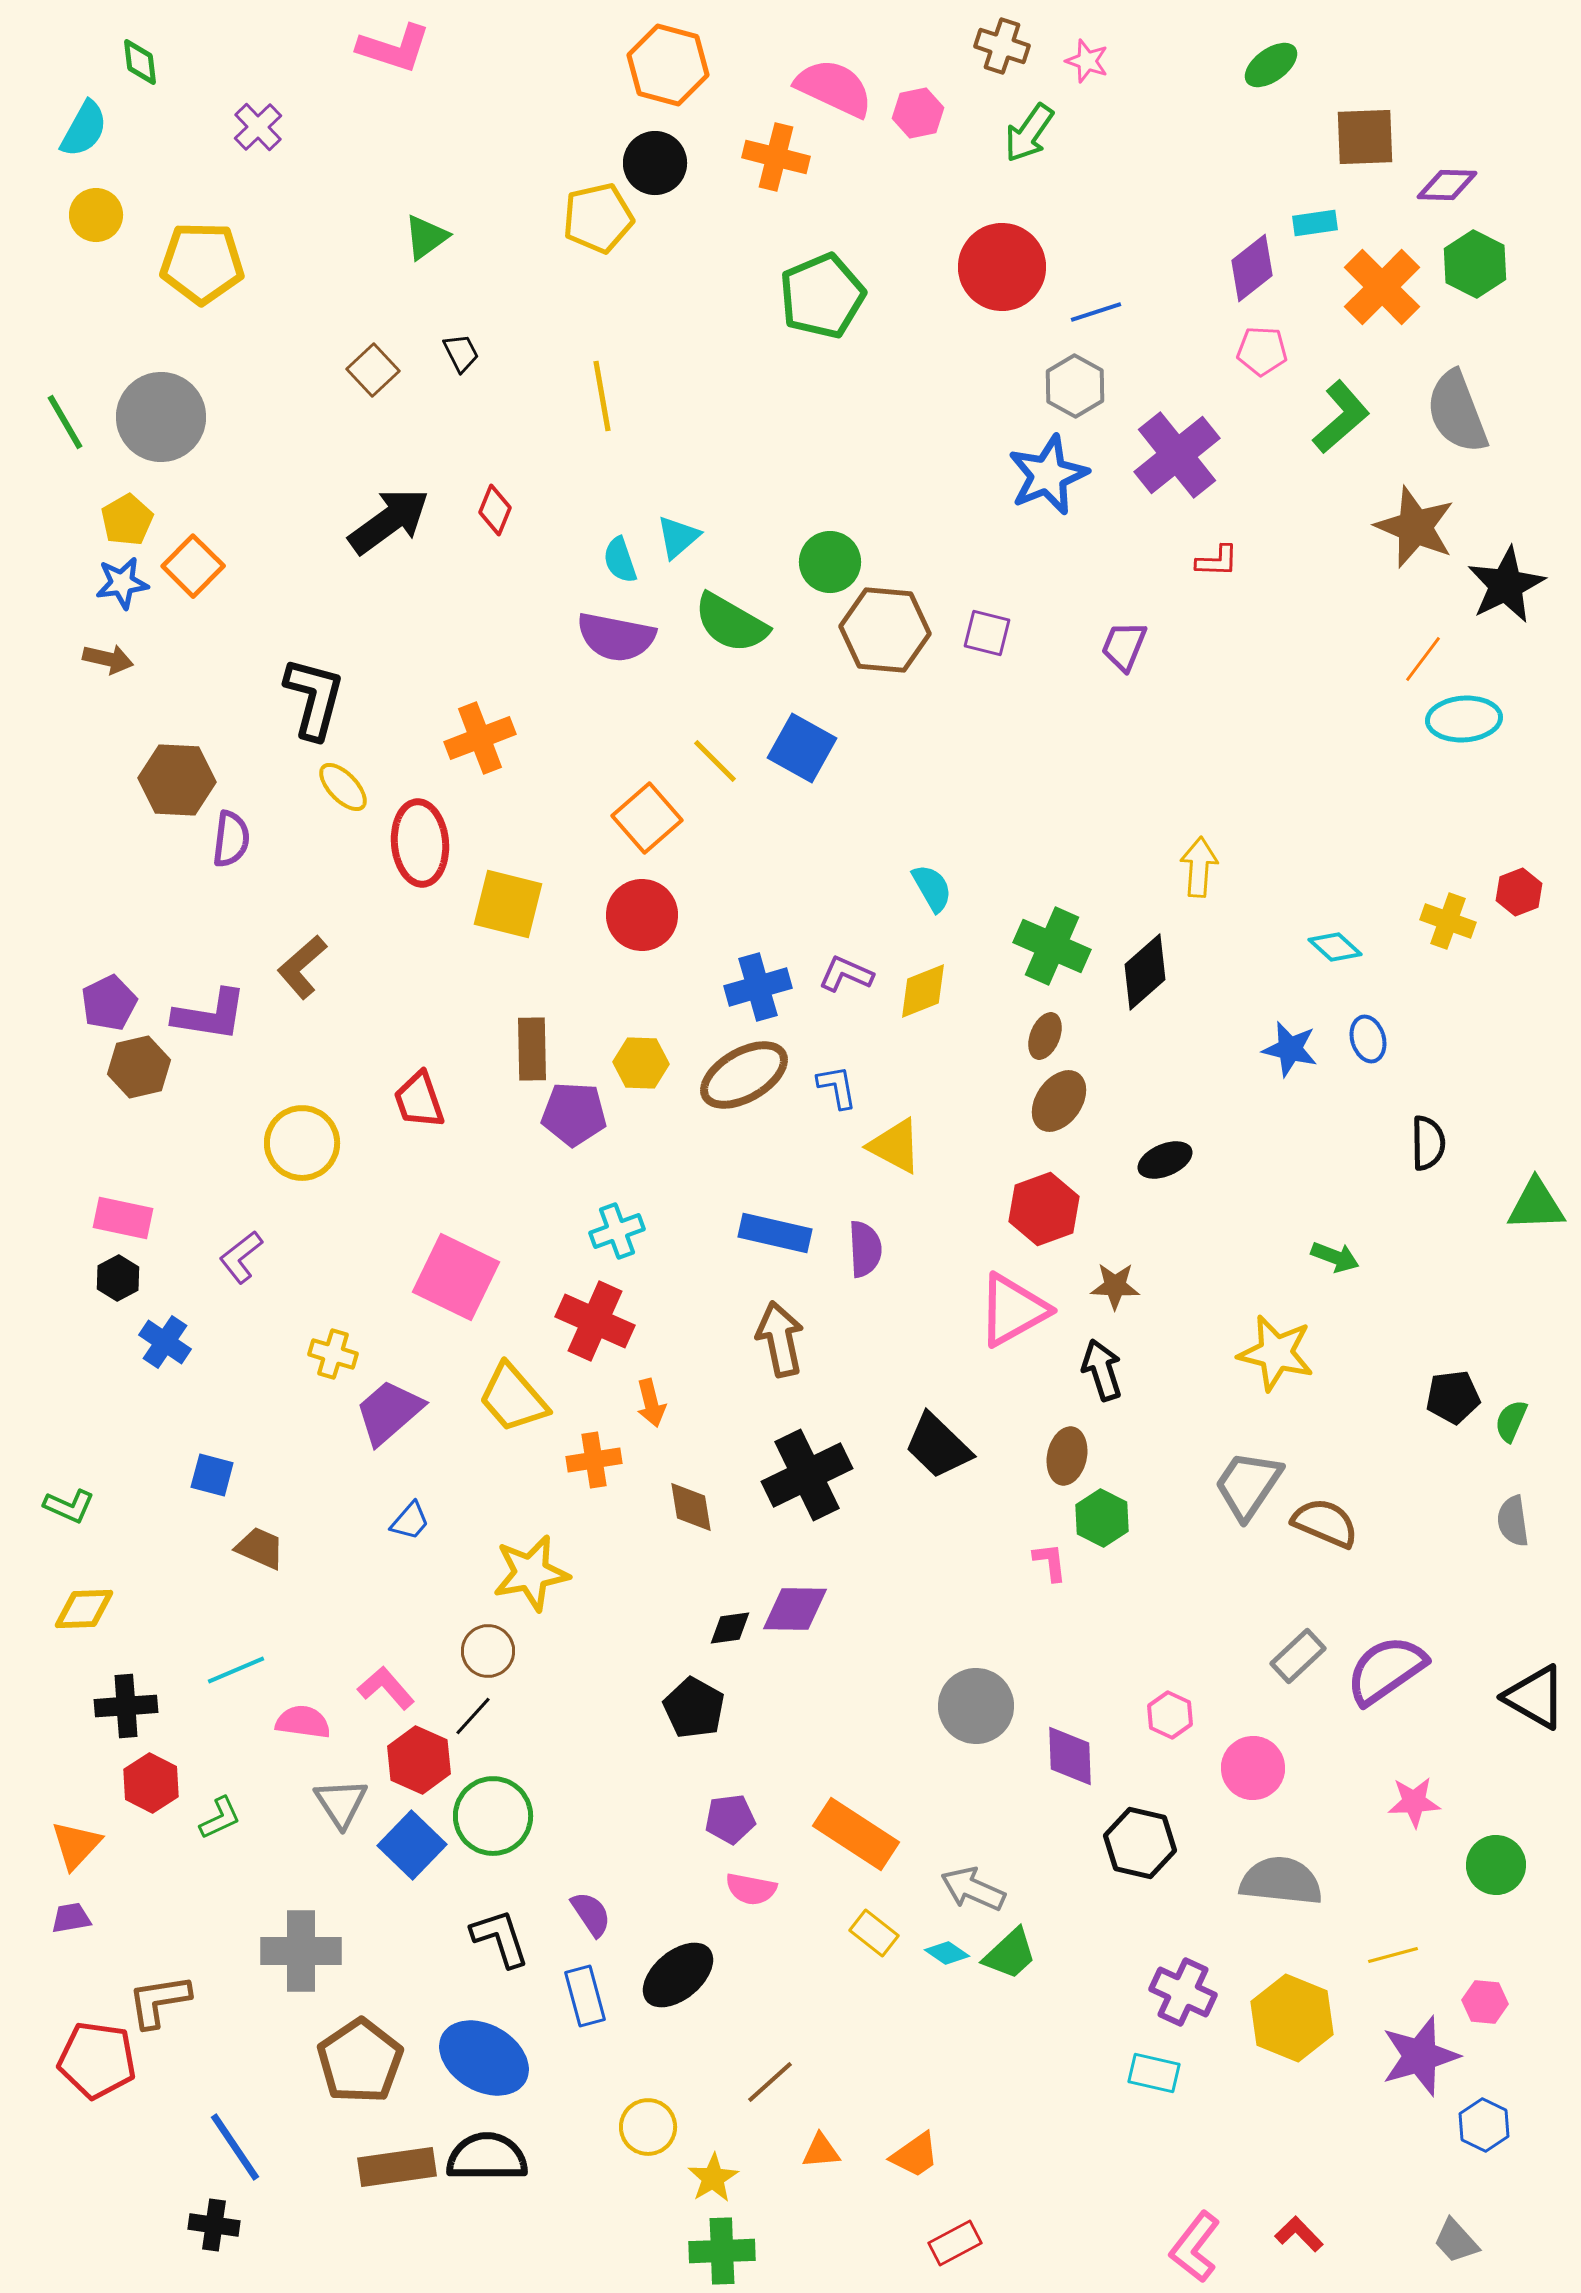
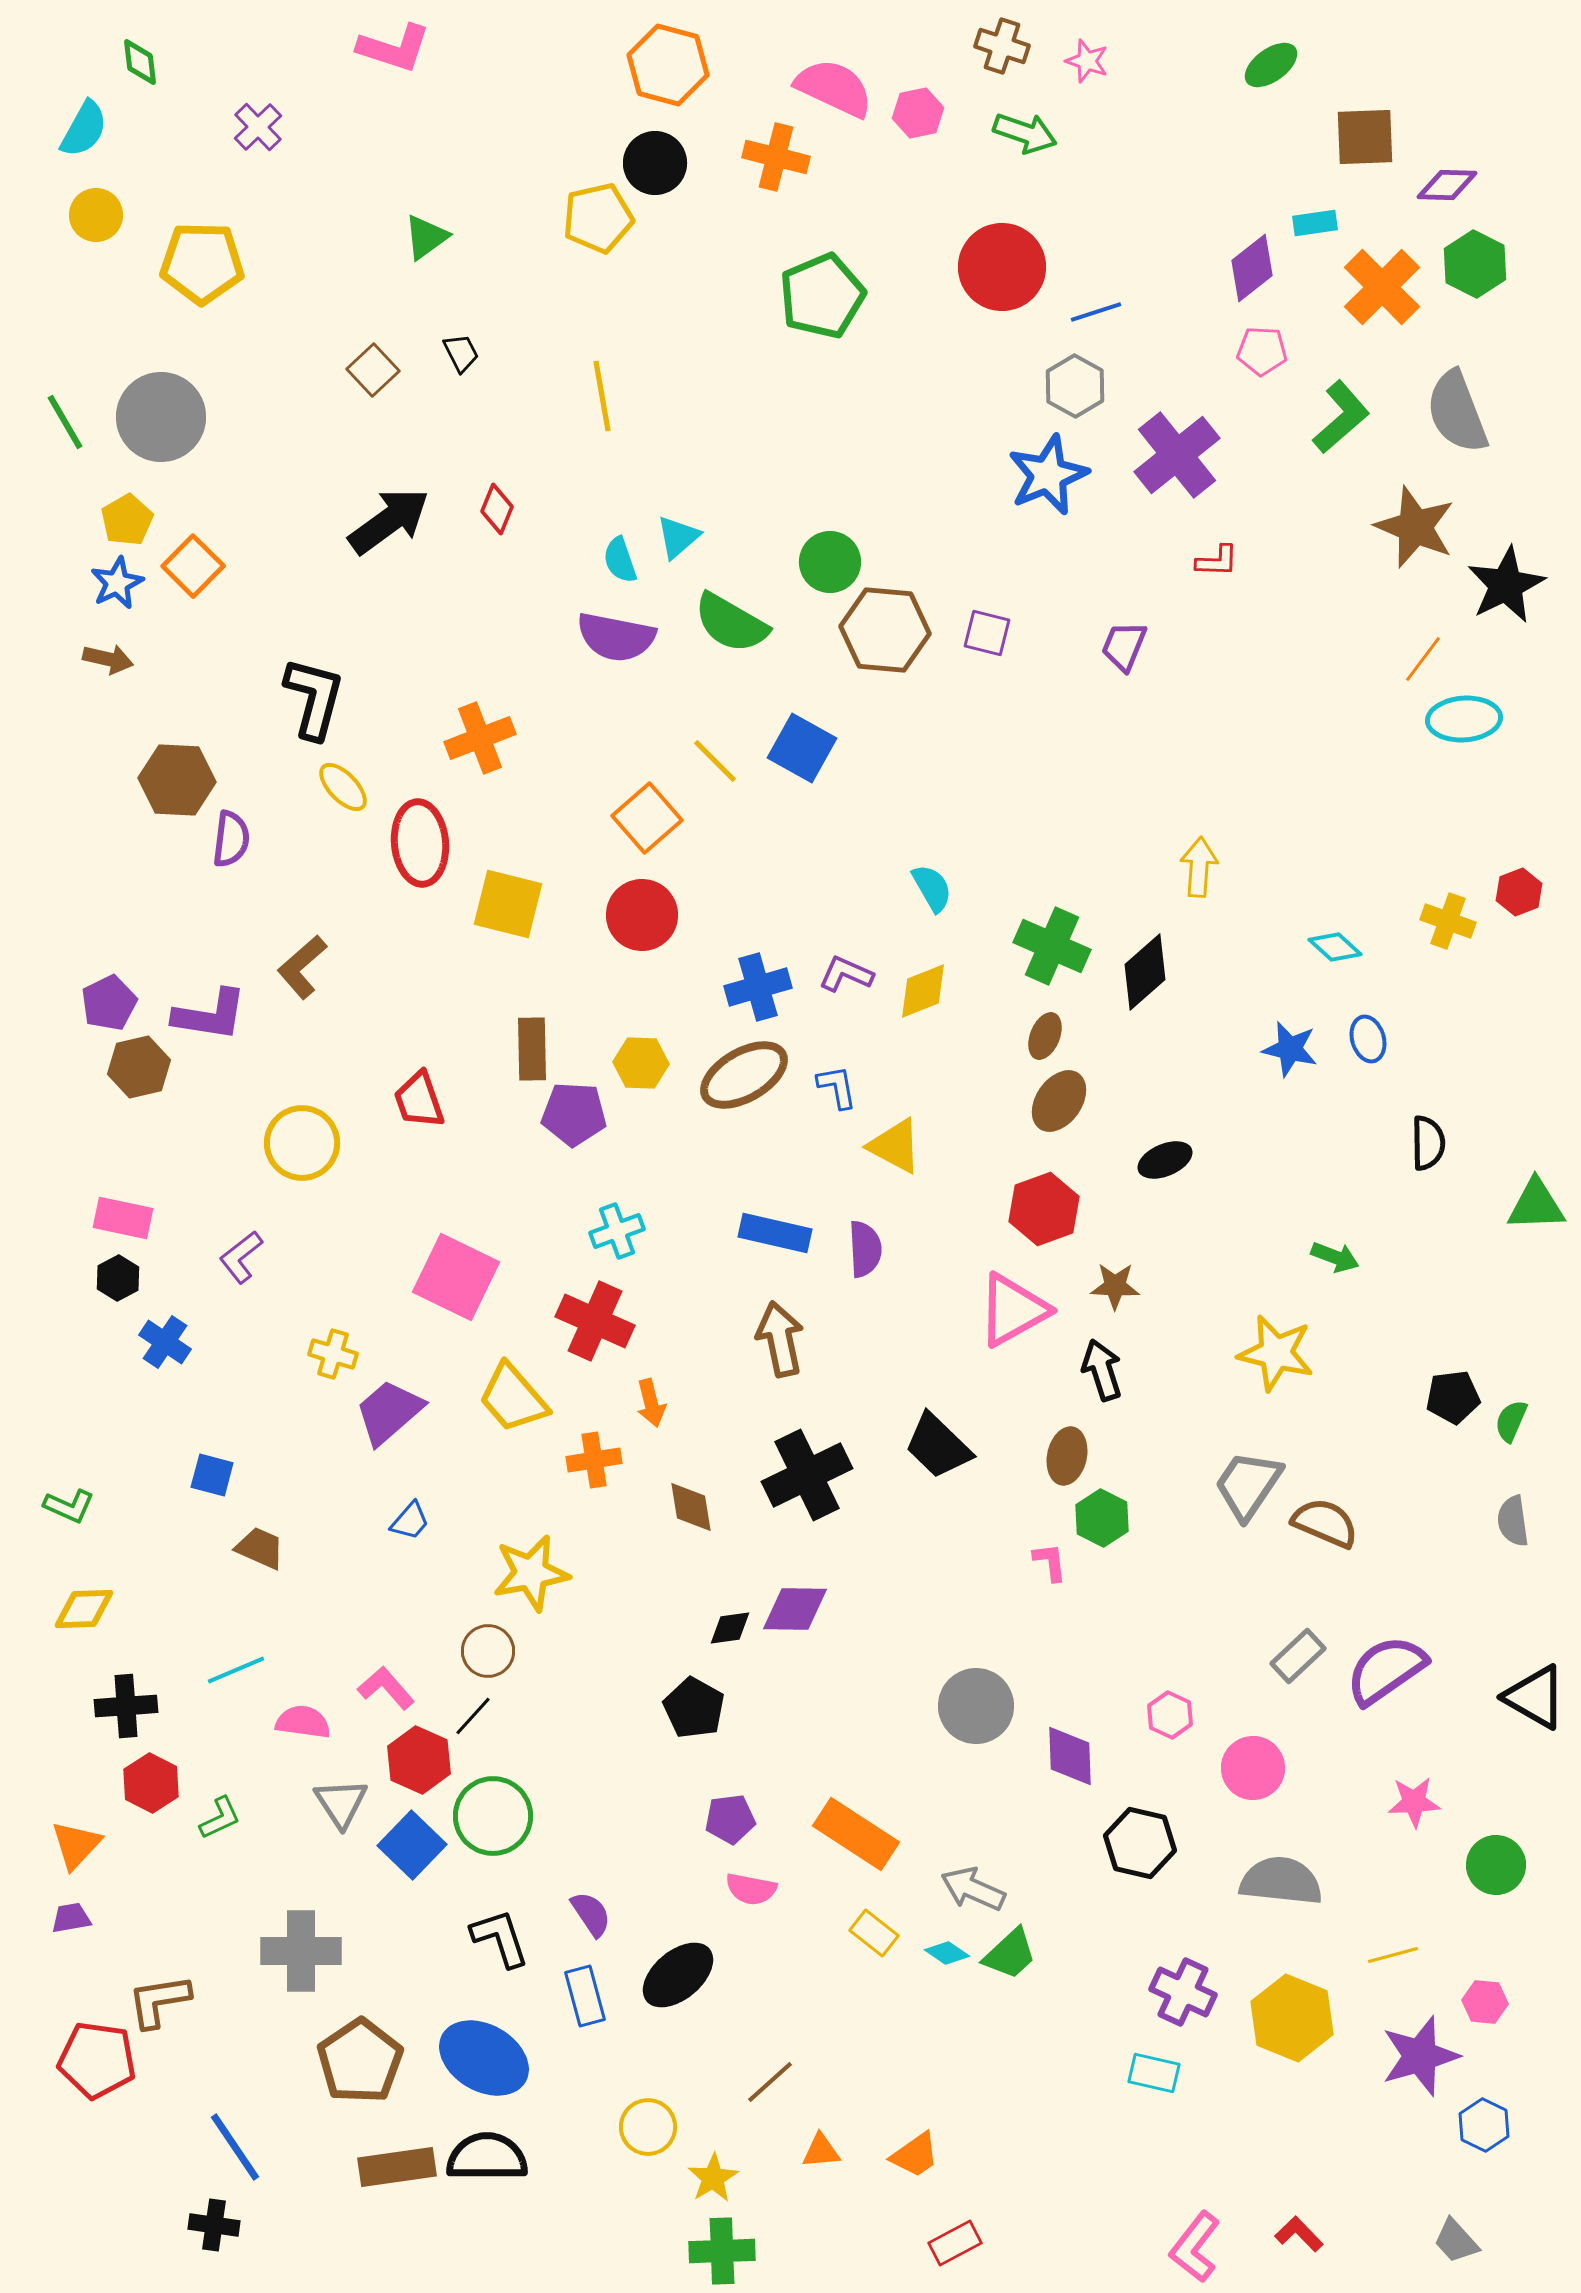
green arrow at (1029, 133): moved 4 px left; rotated 106 degrees counterclockwise
red diamond at (495, 510): moved 2 px right, 1 px up
blue star at (122, 583): moved 5 px left; rotated 18 degrees counterclockwise
